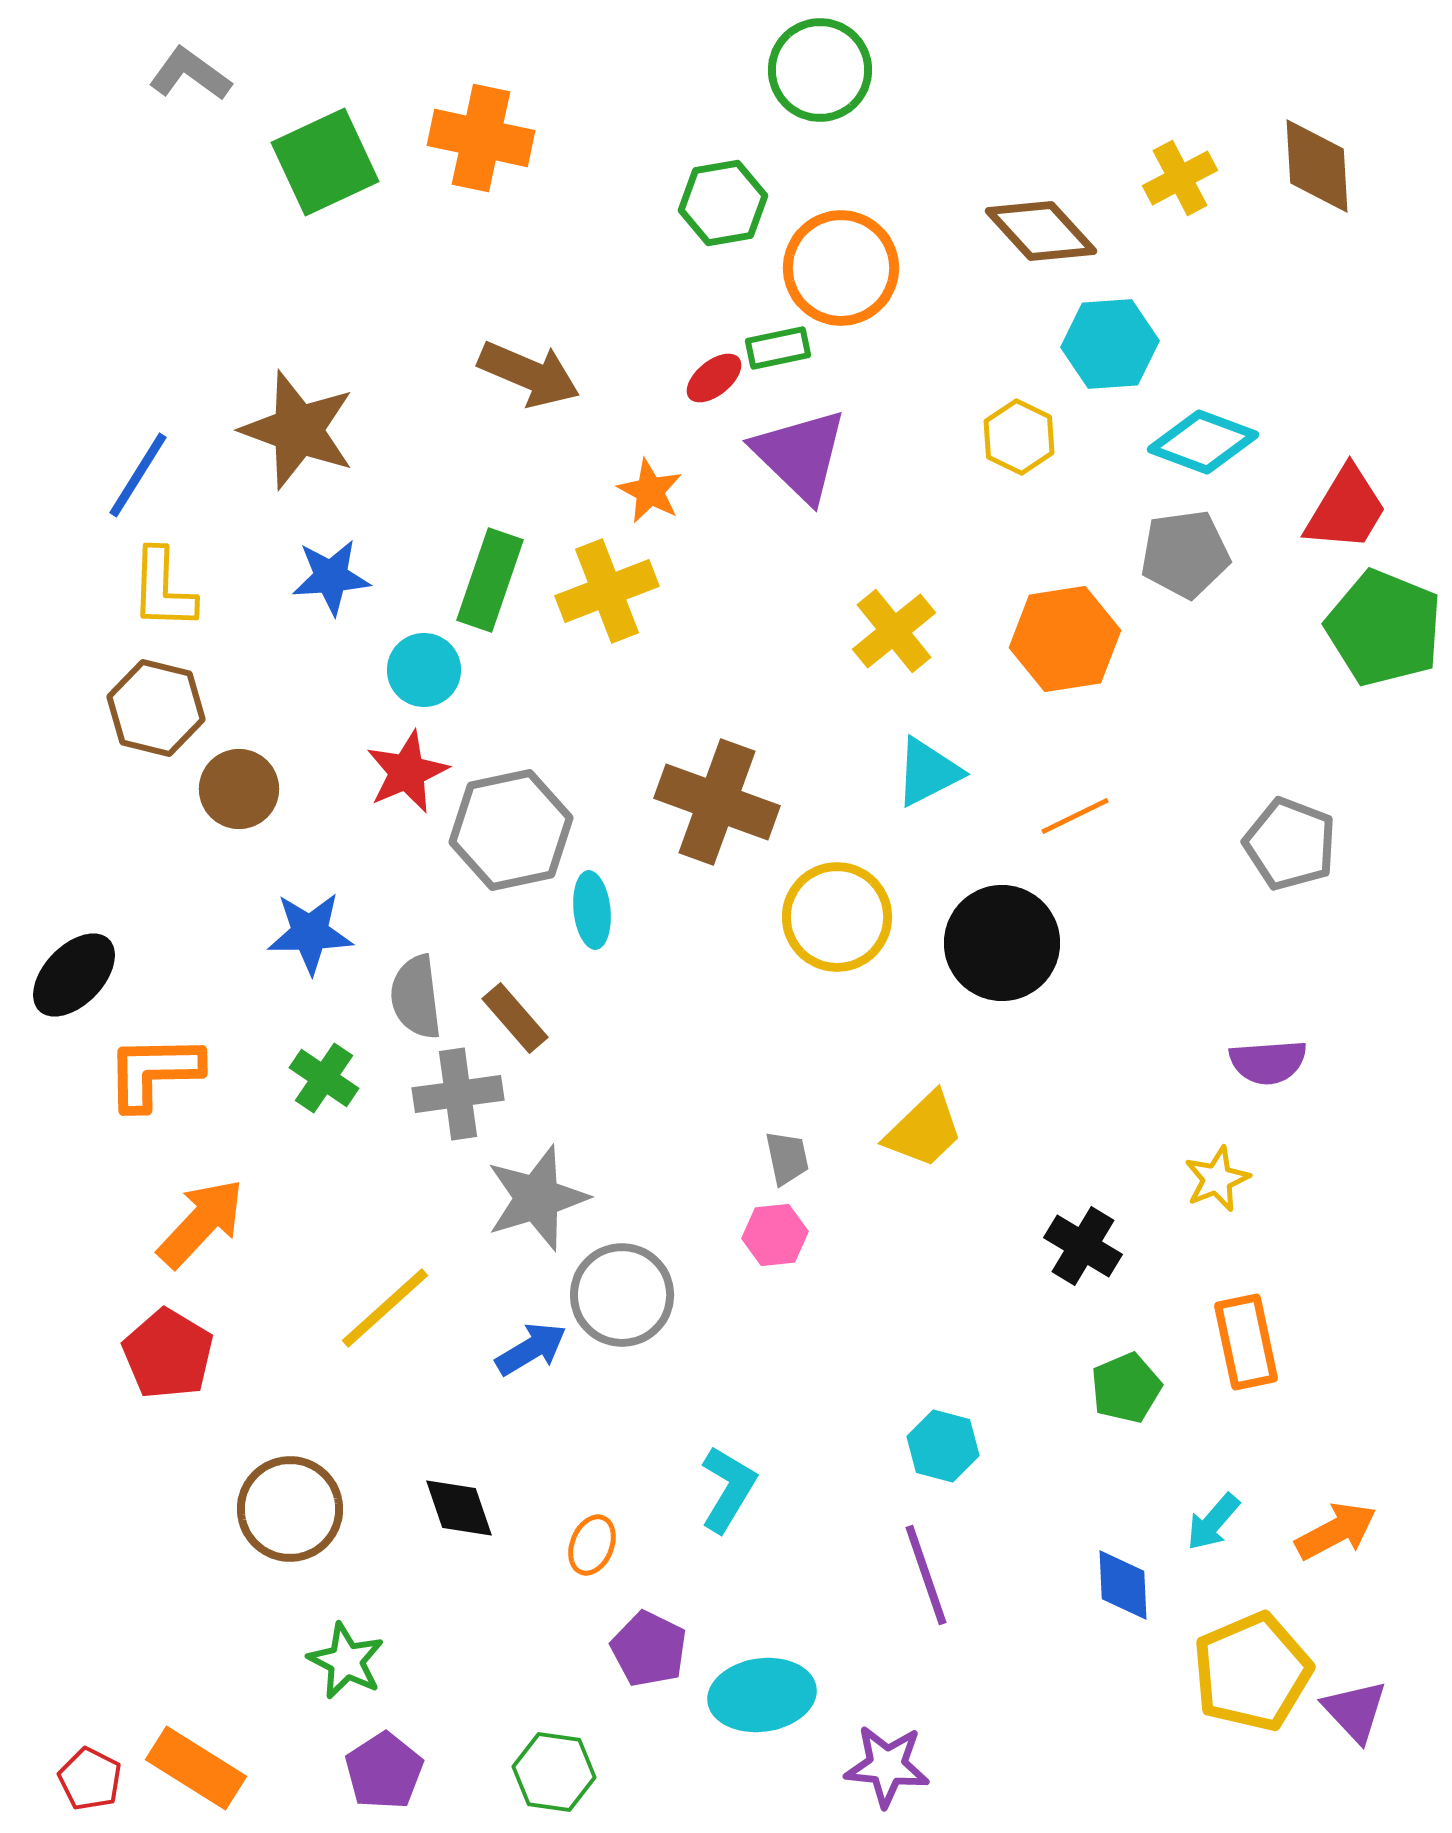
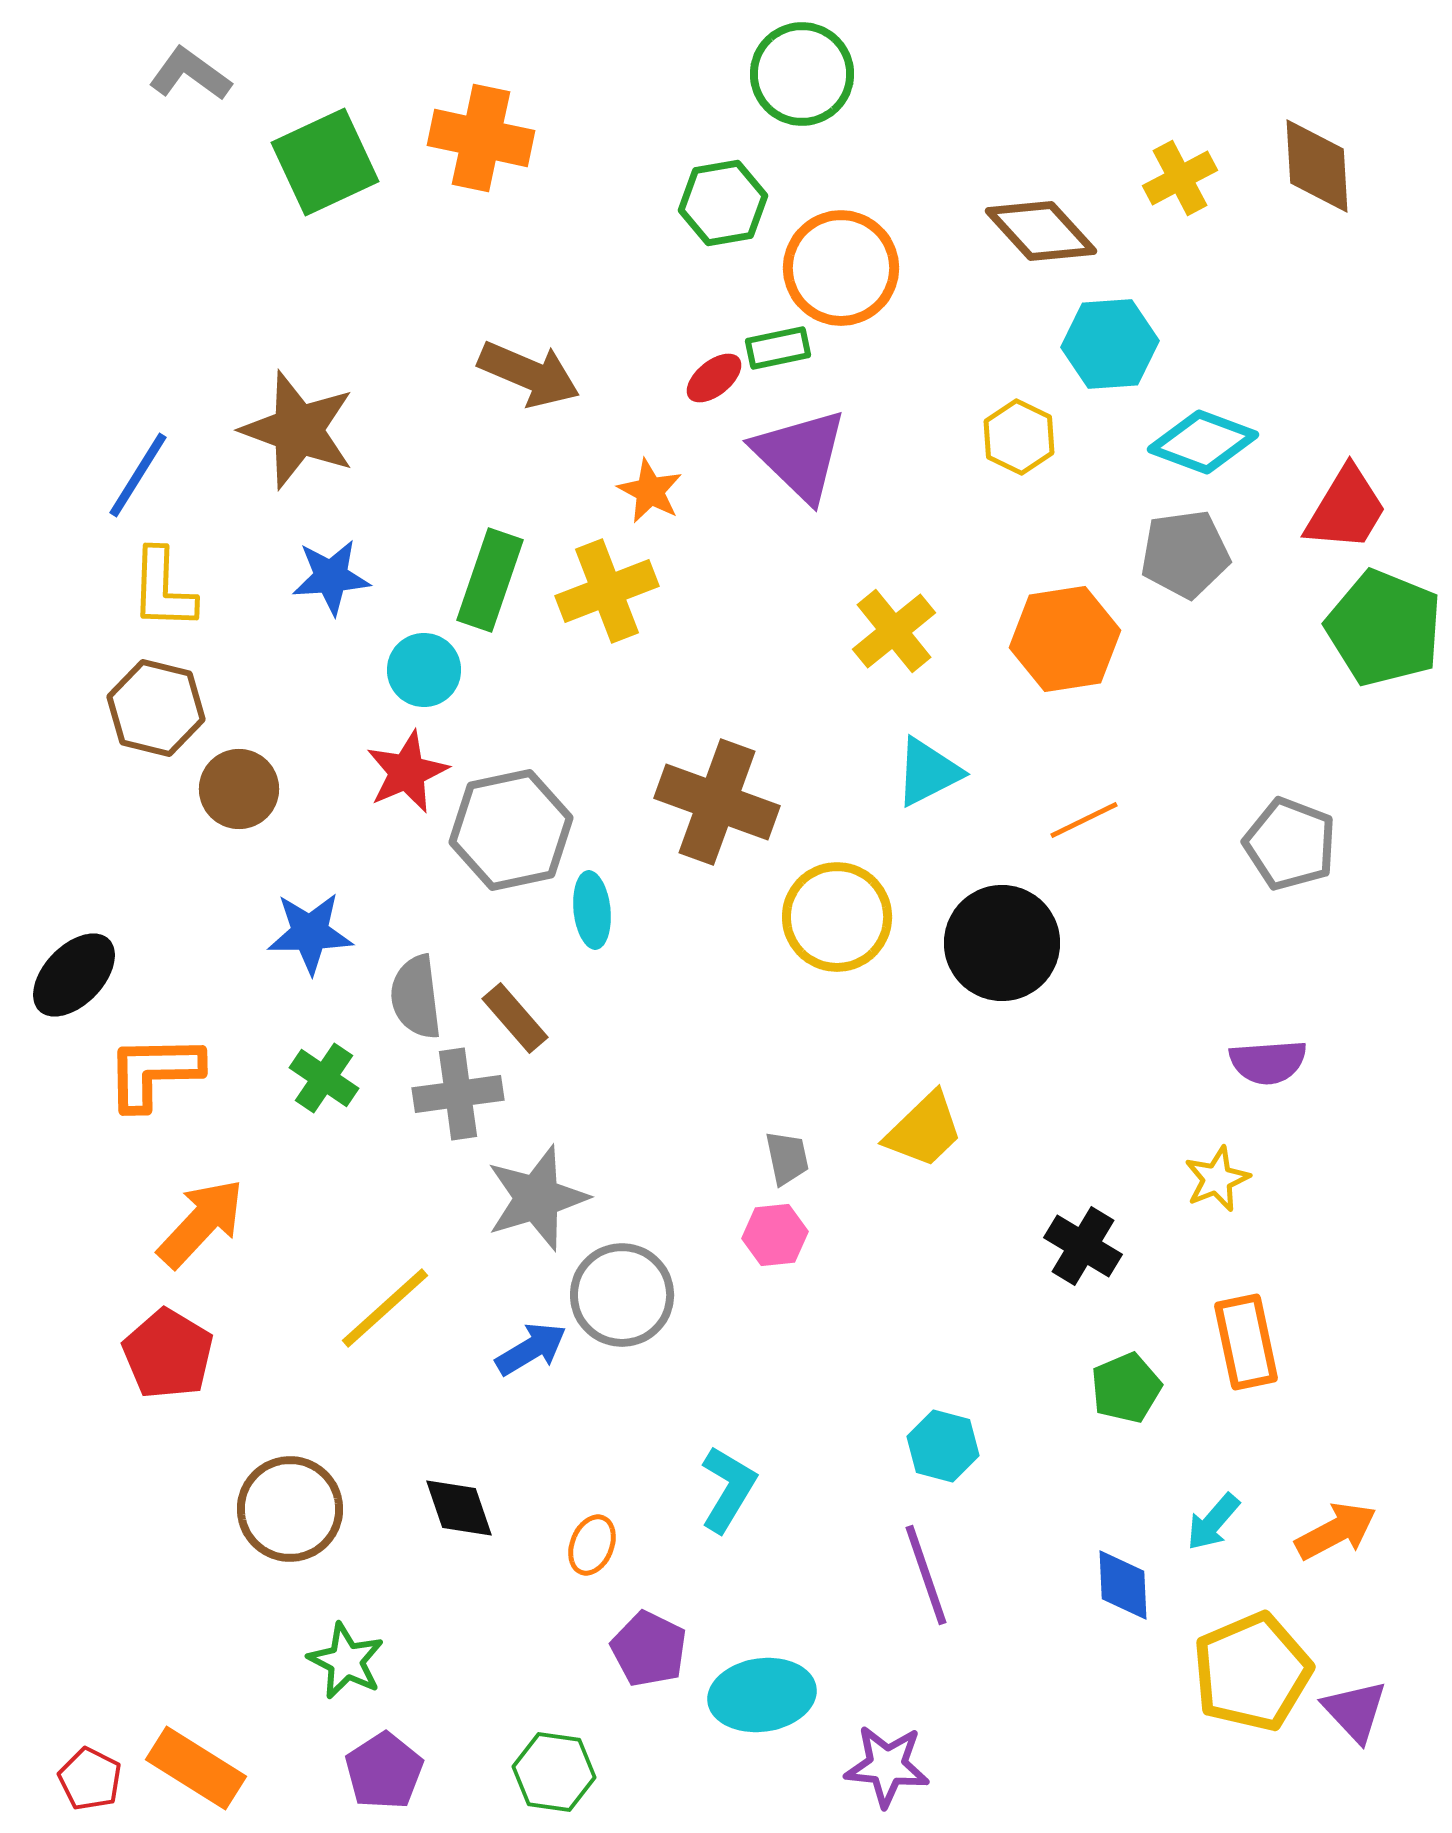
green circle at (820, 70): moved 18 px left, 4 px down
orange line at (1075, 816): moved 9 px right, 4 px down
